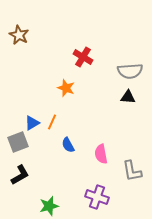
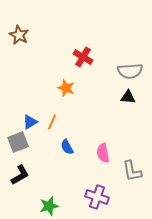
blue triangle: moved 2 px left, 1 px up
blue semicircle: moved 1 px left, 2 px down
pink semicircle: moved 2 px right, 1 px up
